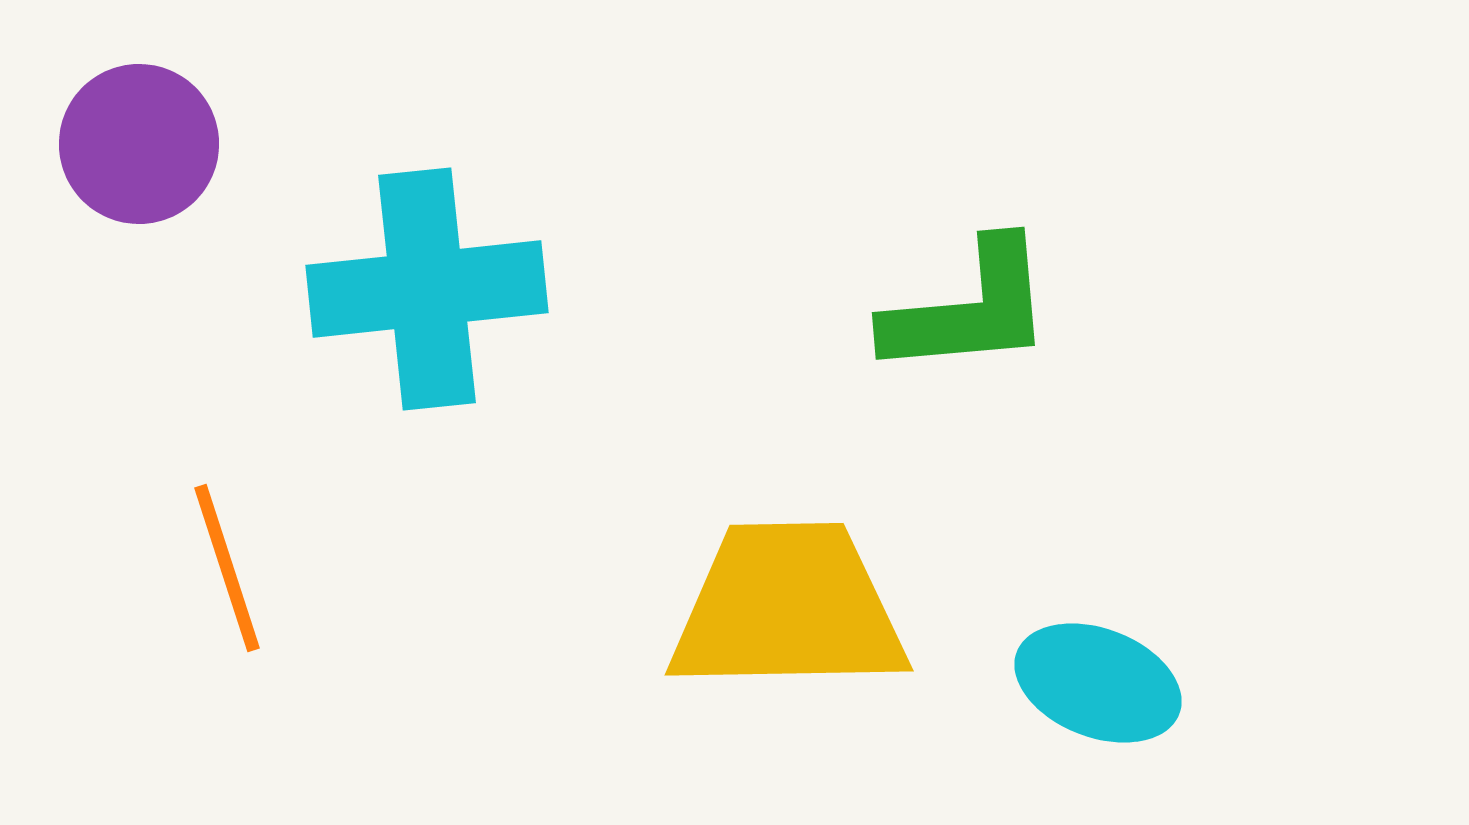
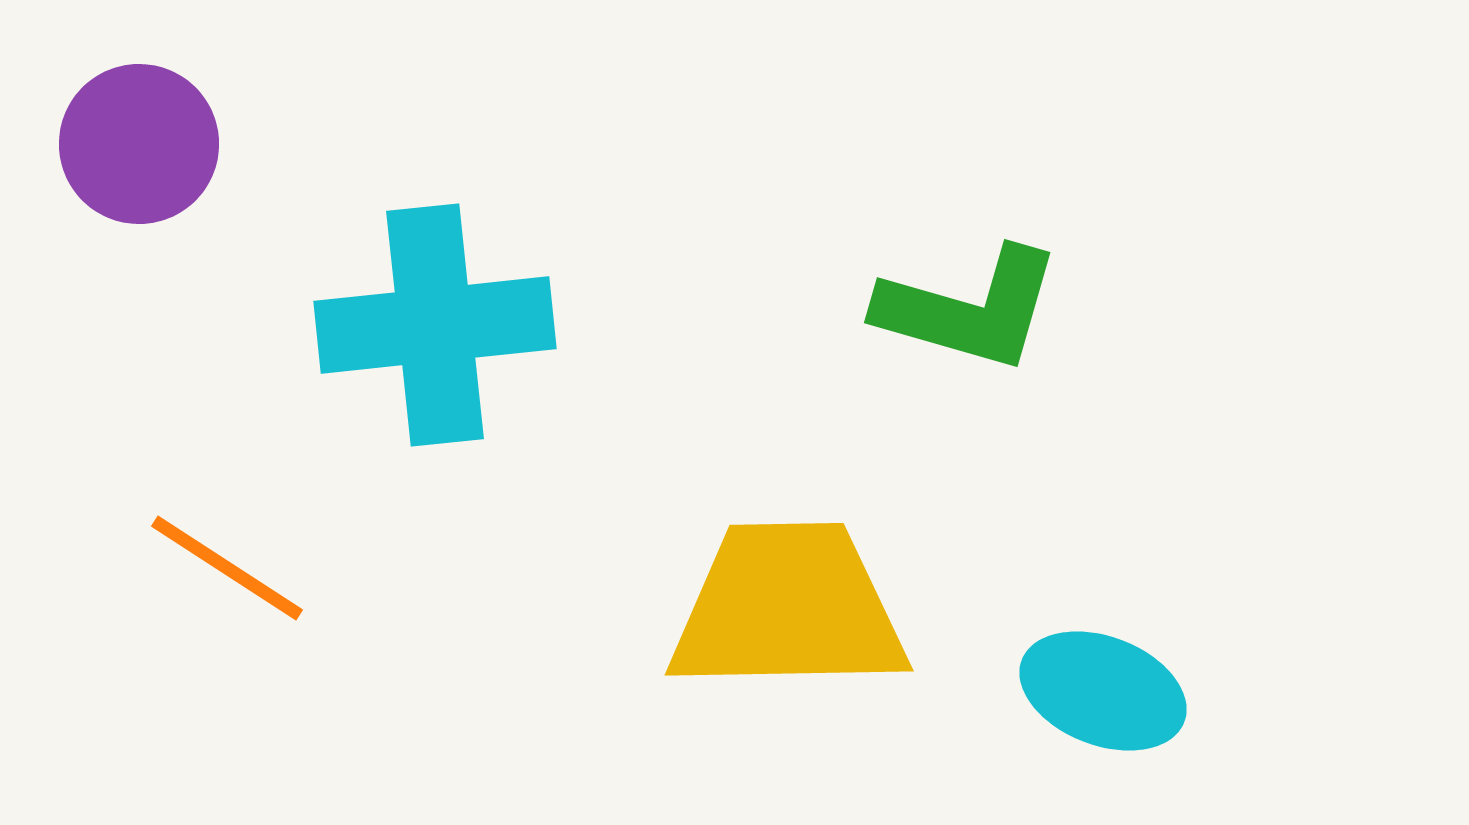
cyan cross: moved 8 px right, 36 px down
green L-shape: rotated 21 degrees clockwise
orange line: rotated 39 degrees counterclockwise
cyan ellipse: moved 5 px right, 8 px down
